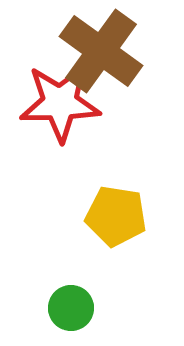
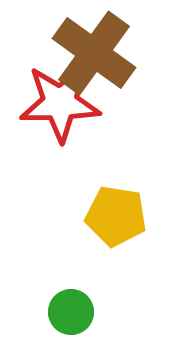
brown cross: moved 7 px left, 2 px down
green circle: moved 4 px down
